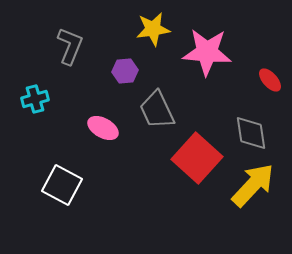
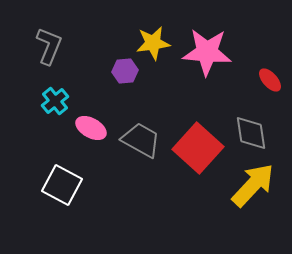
yellow star: moved 14 px down
gray L-shape: moved 21 px left
cyan cross: moved 20 px right, 2 px down; rotated 24 degrees counterclockwise
gray trapezoid: moved 16 px left, 30 px down; rotated 144 degrees clockwise
pink ellipse: moved 12 px left
red square: moved 1 px right, 10 px up
